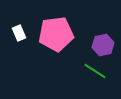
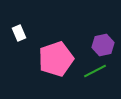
pink pentagon: moved 25 px down; rotated 12 degrees counterclockwise
green line: rotated 60 degrees counterclockwise
